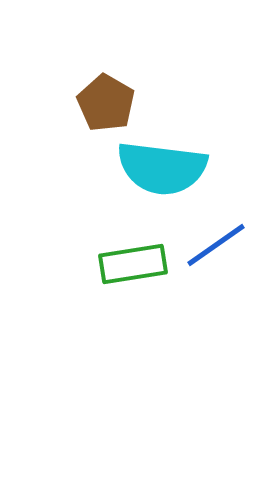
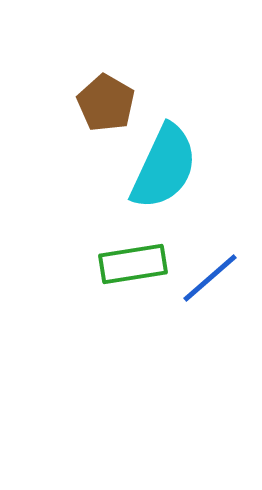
cyan semicircle: moved 2 px right, 1 px up; rotated 72 degrees counterclockwise
blue line: moved 6 px left, 33 px down; rotated 6 degrees counterclockwise
